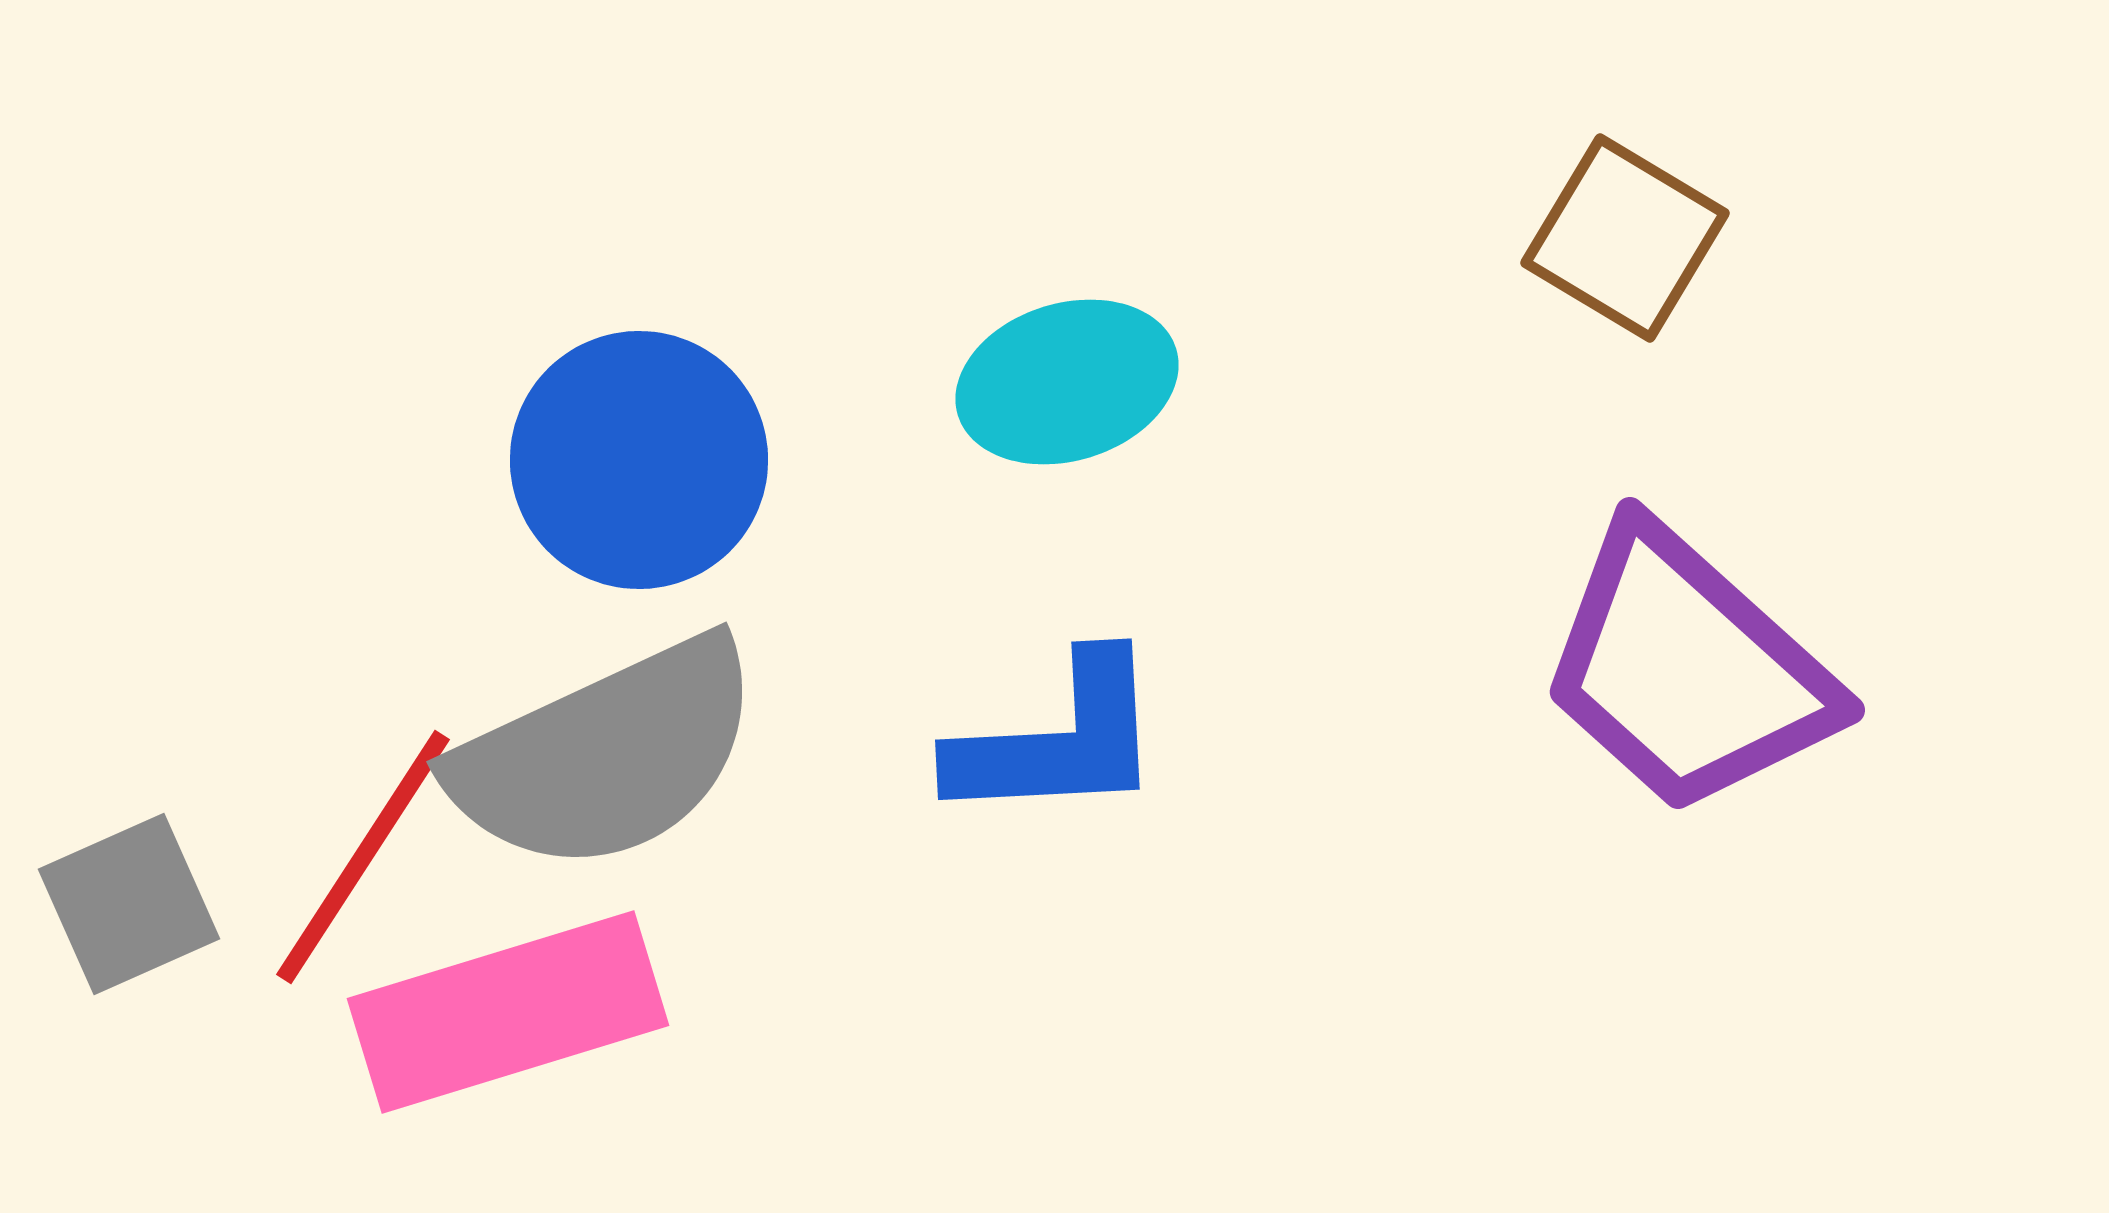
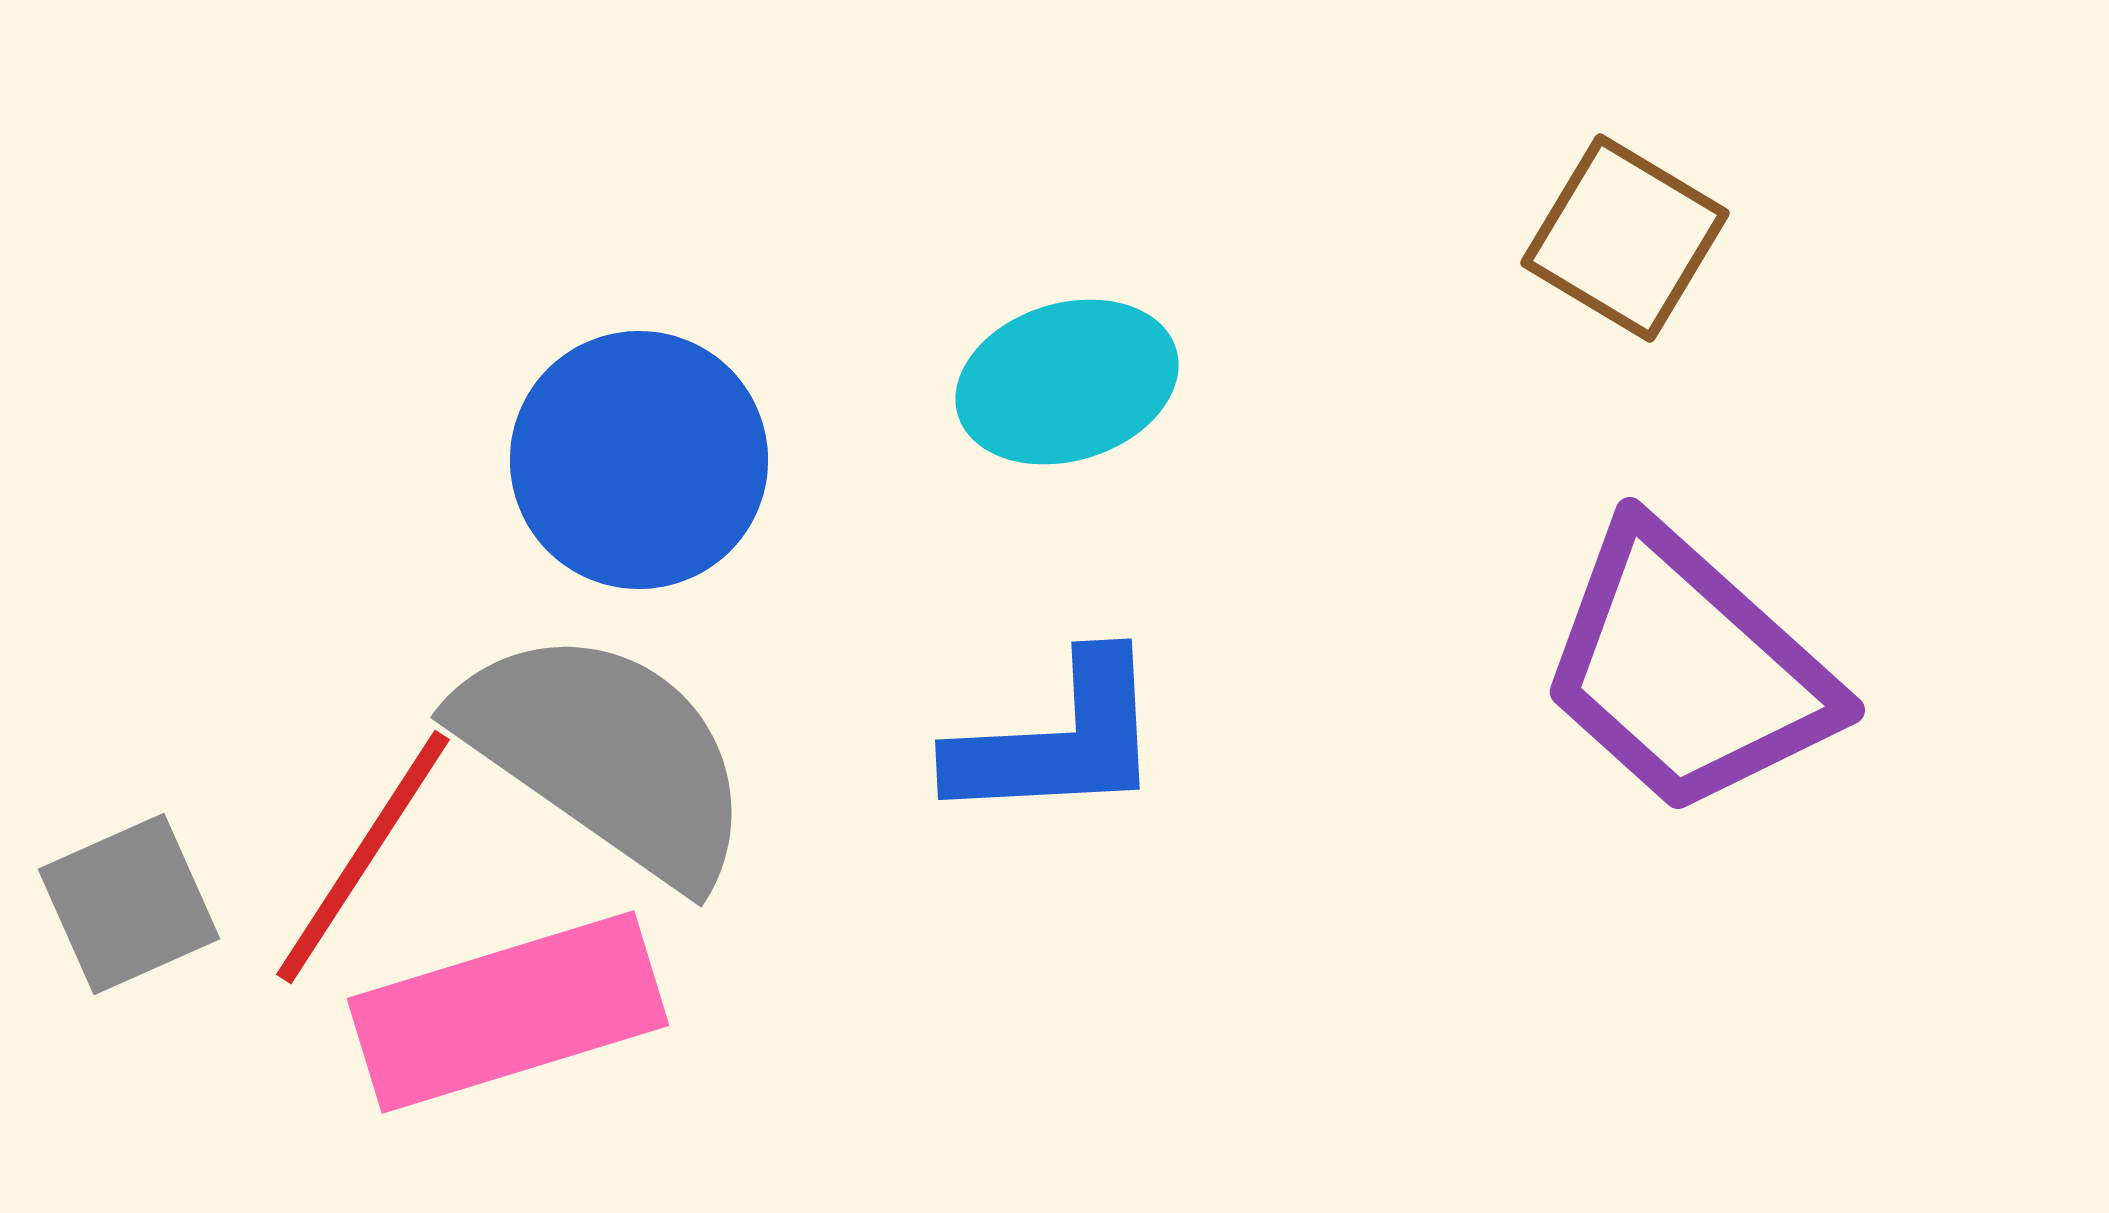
gray semicircle: rotated 120 degrees counterclockwise
